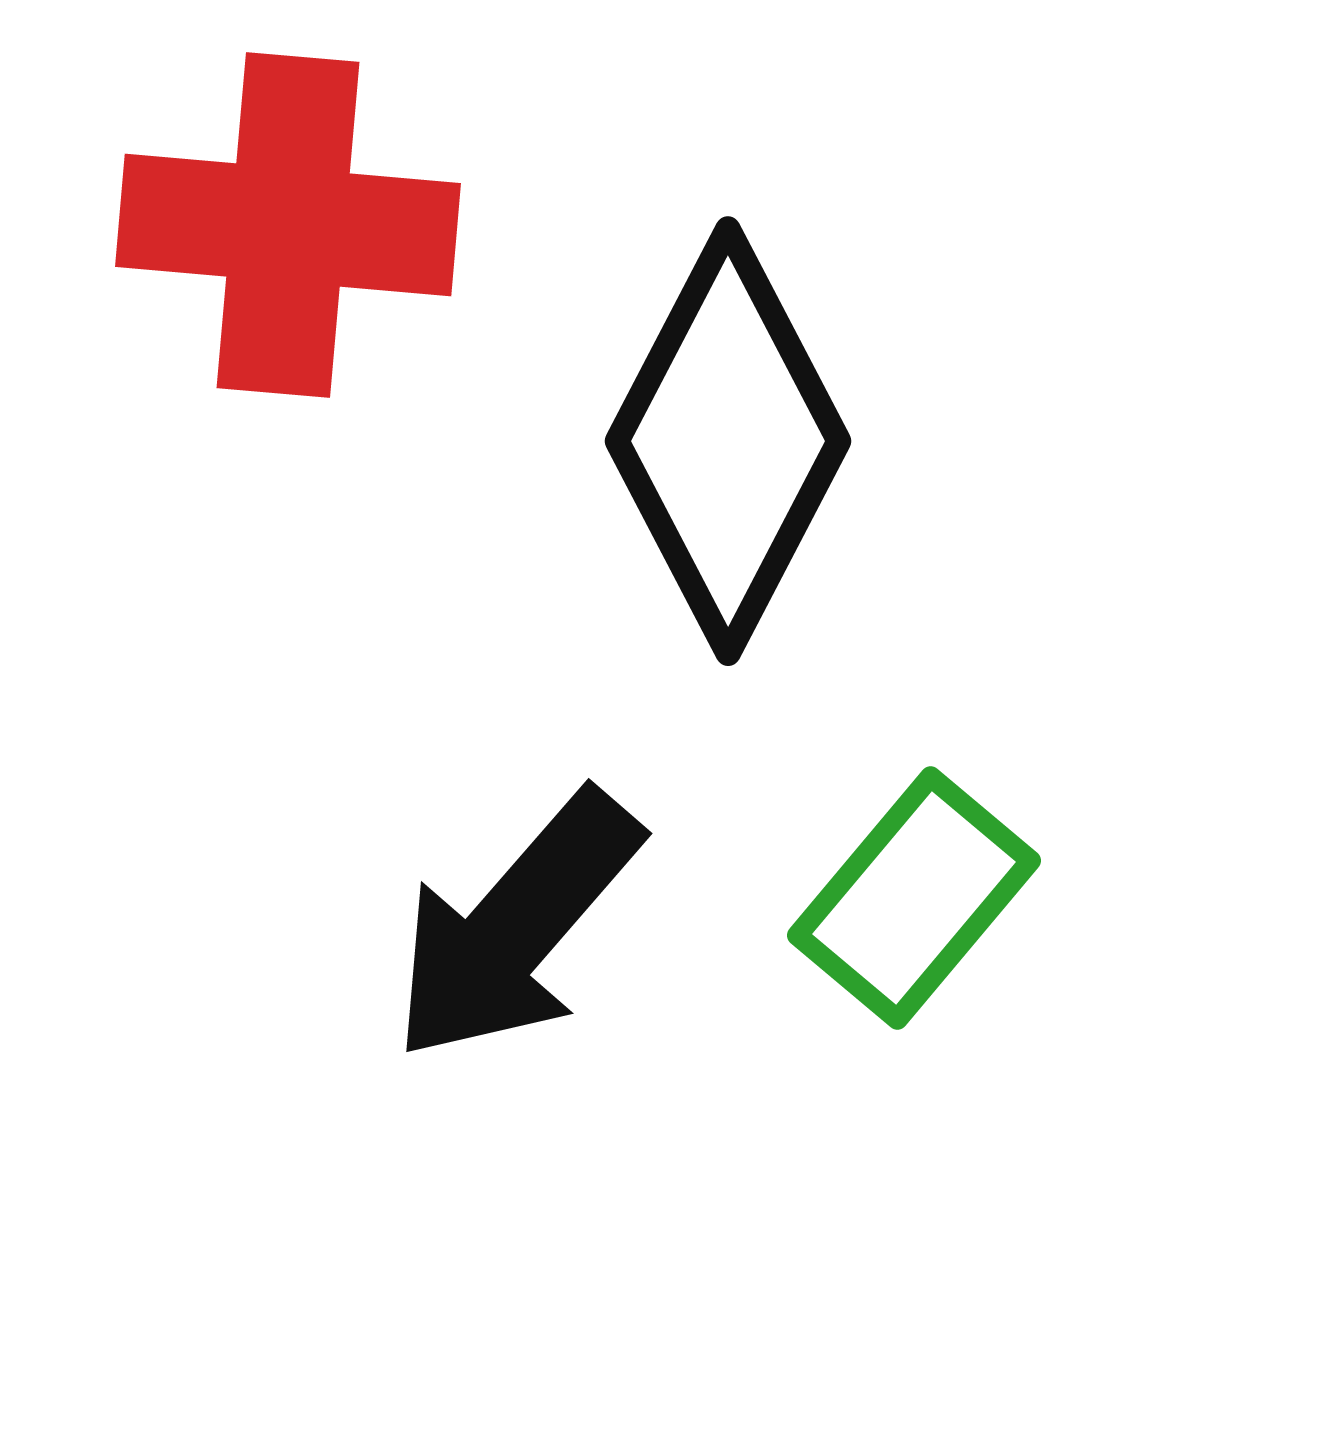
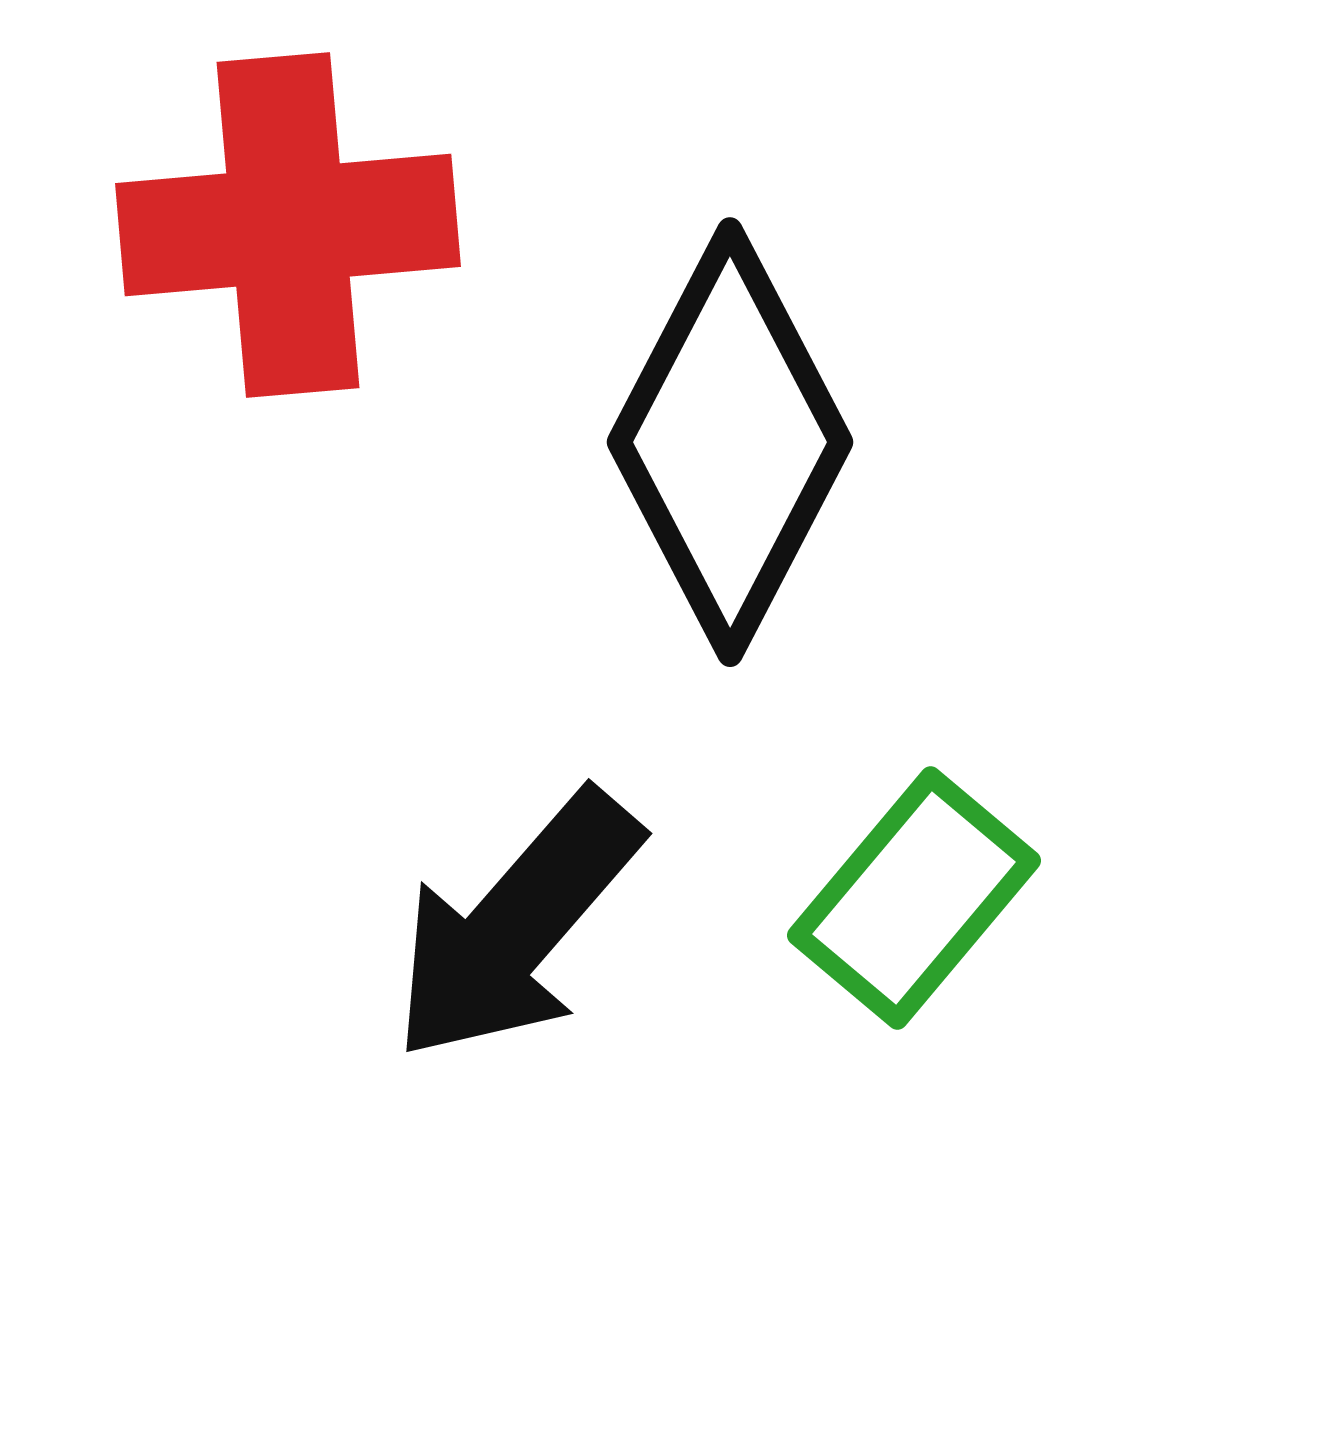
red cross: rotated 10 degrees counterclockwise
black diamond: moved 2 px right, 1 px down
